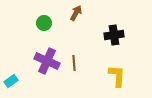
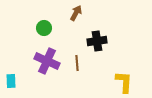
green circle: moved 5 px down
black cross: moved 17 px left, 6 px down
brown line: moved 3 px right
yellow L-shape: moved 7 px right, 6 px down
cyan rectangle: rotated 56 degrees counterclockwise
